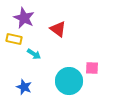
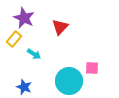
red triangle: moved 2 px right, 2 px up; rotated 36 degrees clockwise
yellow rectangle: rotated 63 degrees counterclockwise
